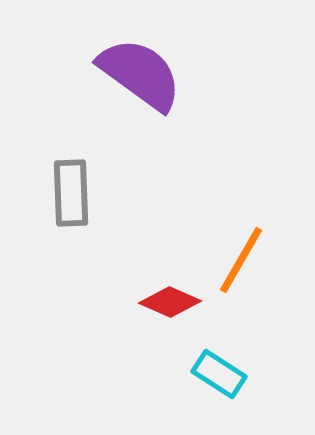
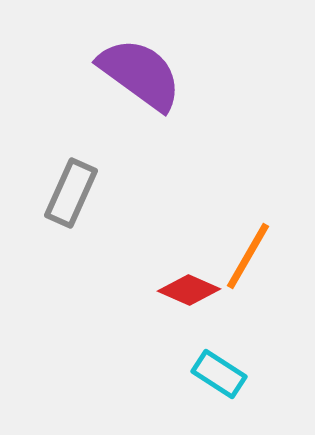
gray rectangle: rotated 26 degrees clockwise
orange line: moved 7 px right, 4 px up
red diamond: moved 19 px right, 12 px up
